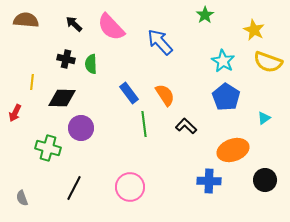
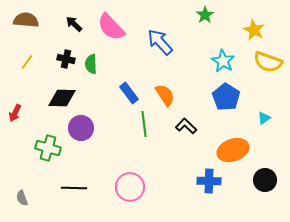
yellow line: moved 5 px left, 20 px up; rotated 28 degrees clockwise
black line: rotated 65 degrees clockwise
